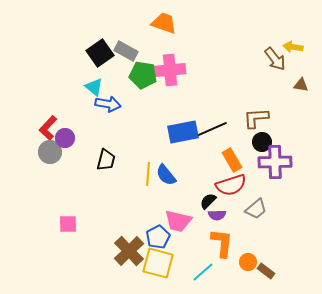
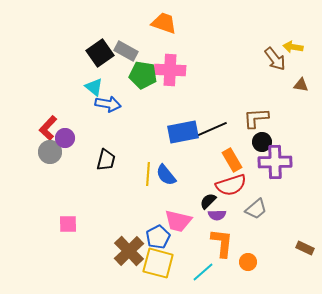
pink cross: rotated 8 degrees clockwise
brown rectangle: moved 39 px right, 23 px up; rotated 12 degrees counterclockwise
